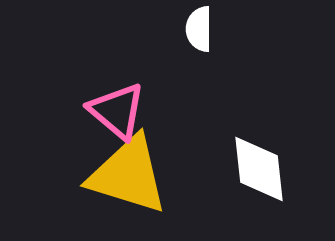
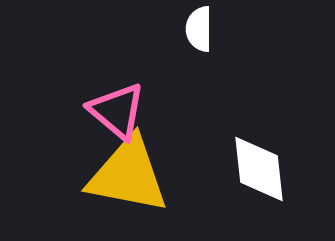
yellow triangle: rotated 6 degrees counterclockwise
